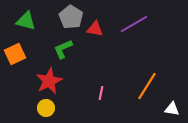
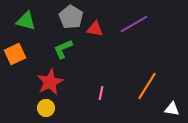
red star: moved 1 px right, 1 px down
